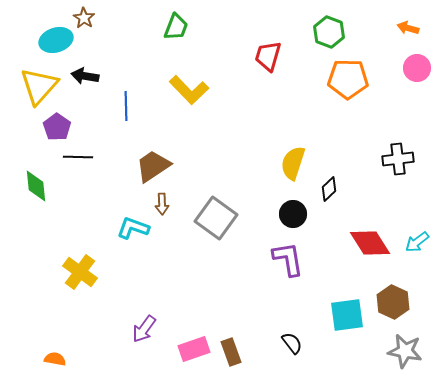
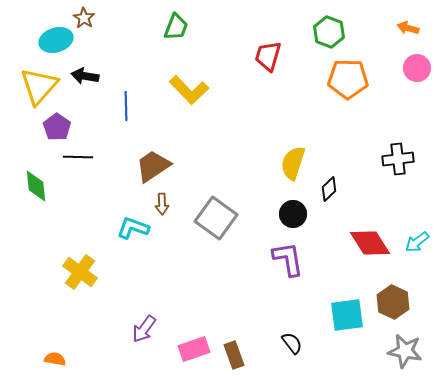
brown rectangle: moved 3 px right, 3 px down
